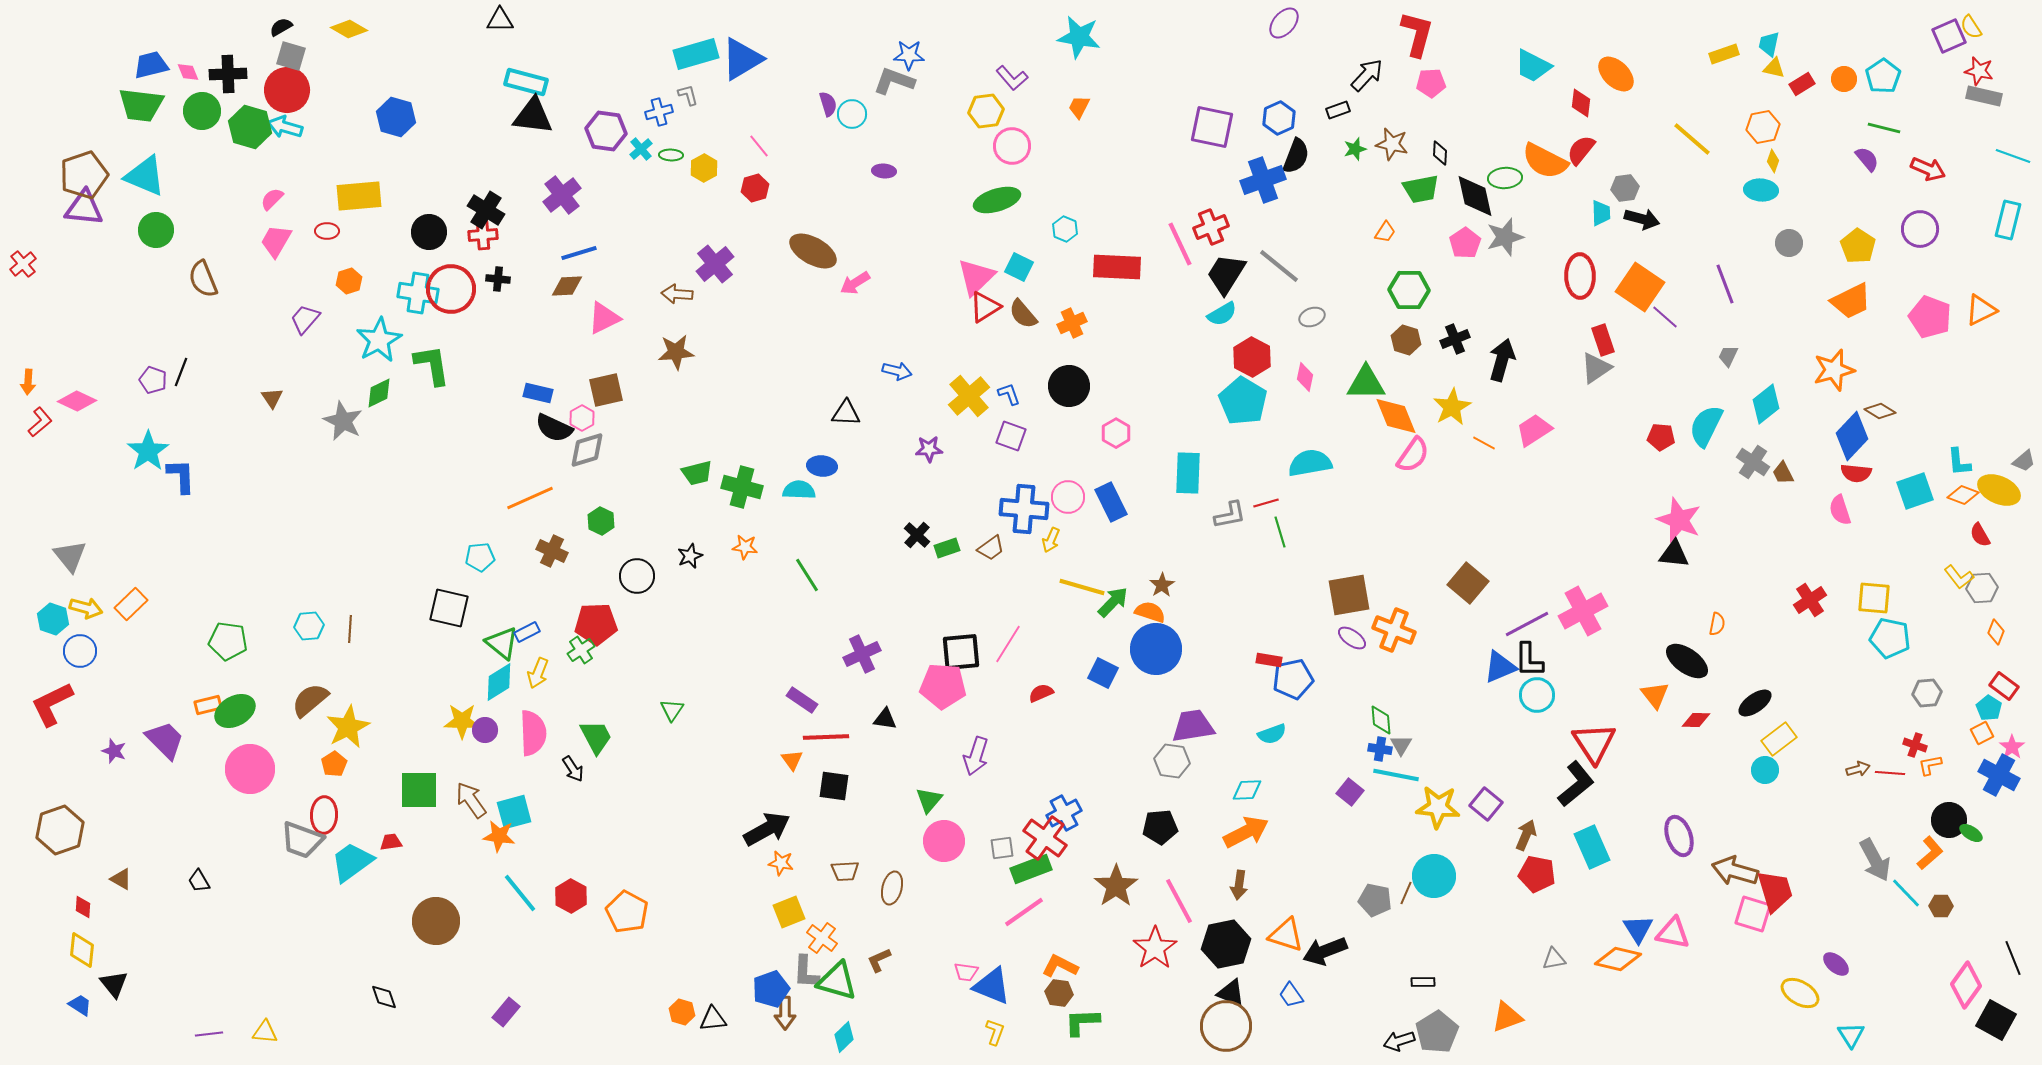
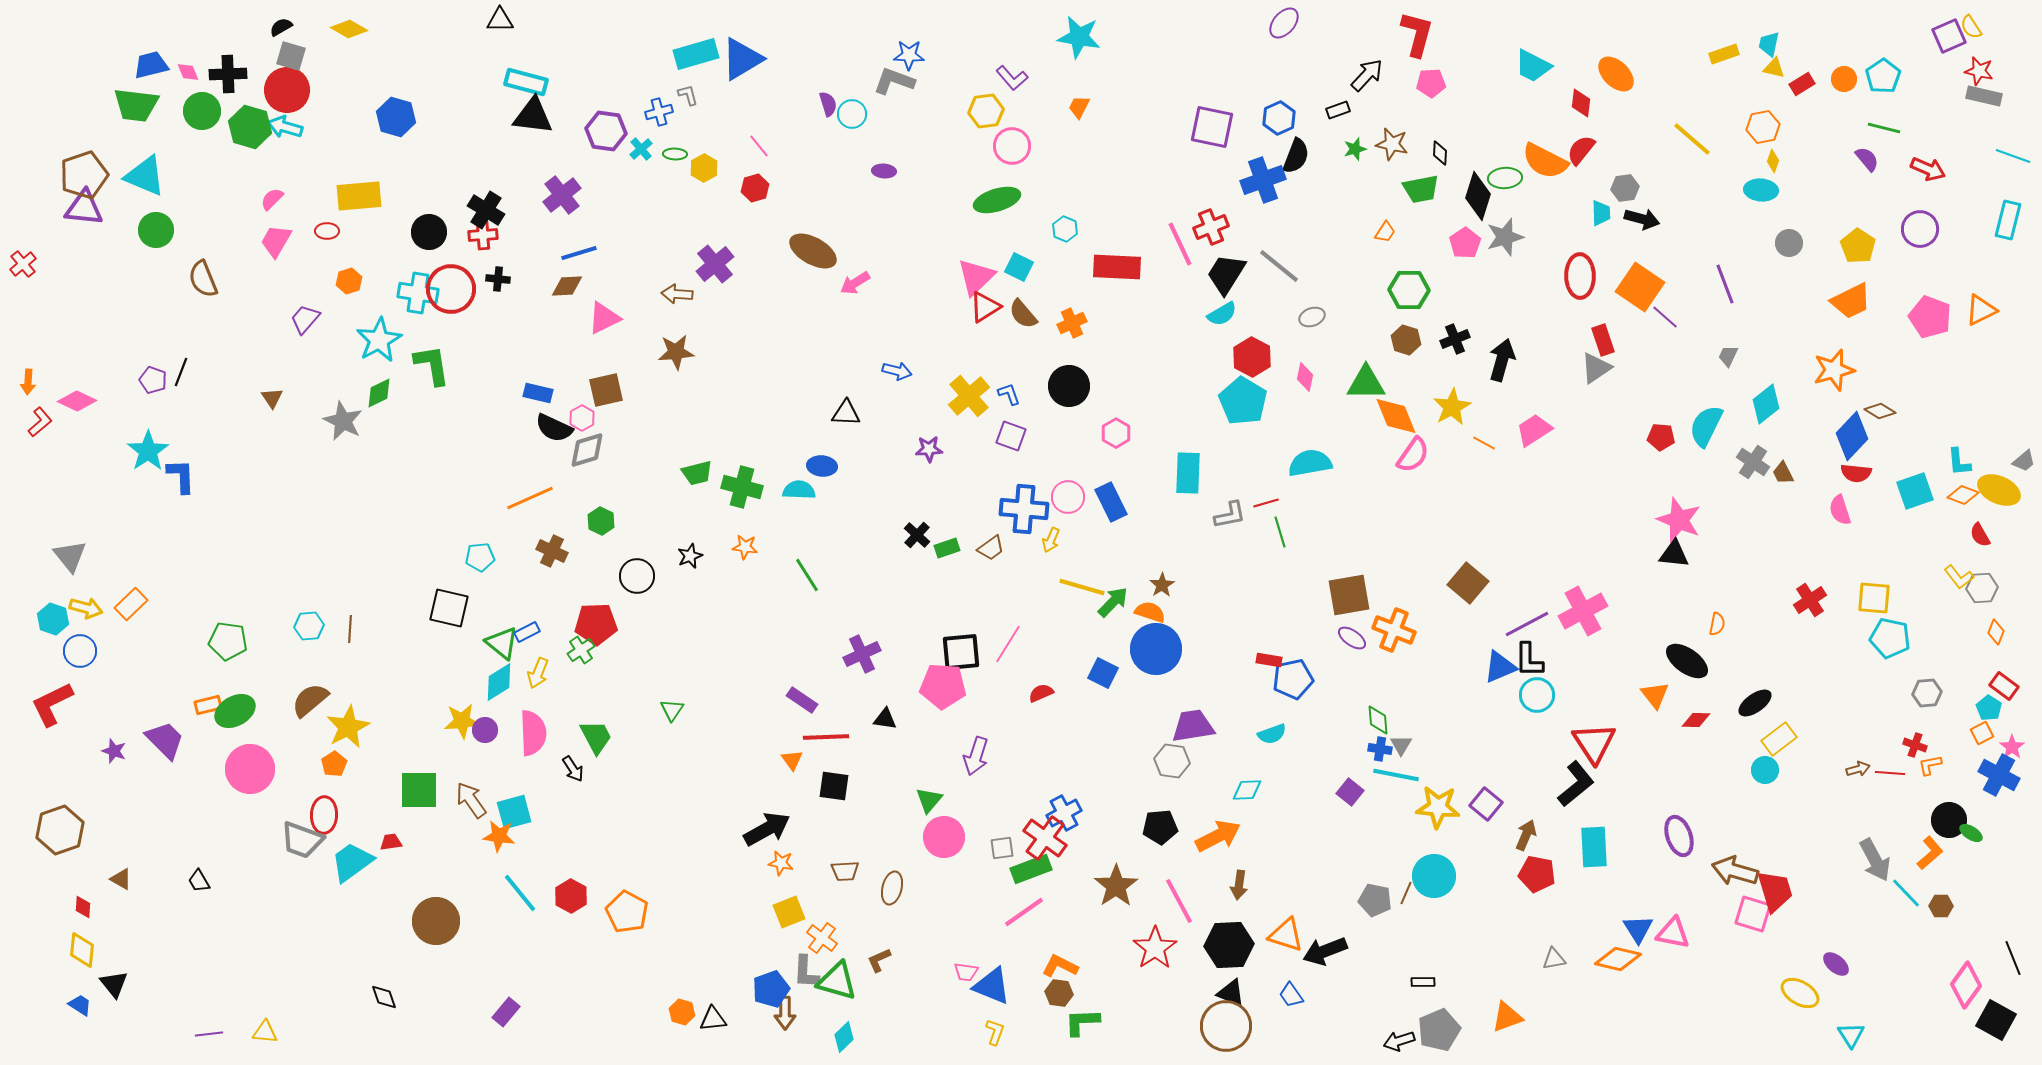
green trapezoid at (141, 105): moved 5 px left
green ellipse at (671, 155): moved 4 px right, 1 px up
black diamond at (1475, 196): moved 3 px right; rotated 30 degrees clockwise
green diamond at (1381, 720): moved 3 px left
yellow star at (462, 721): rotated 6 degrees counterclockwise
orange arrow at (1246, 832): moved 28 px left, 4 px down
pink circle at (944, 841): moved 4 px up
cyan rectangle at (1592, 847): moved 2 px right; rotated 21 degrees clockwise
black hexagon at (1226, 944): moved 3 px right, 1 px down; rotated 9 degrees clockwise
gray pentagon at (1437, 1032): moved 2 px right, 2 px up; rotated 9 degrees clockwise
